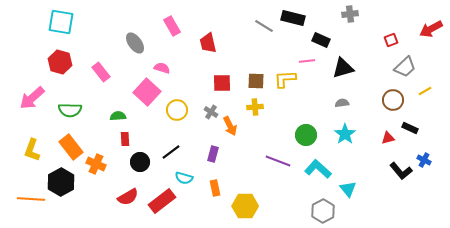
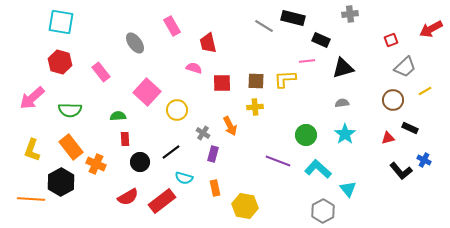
pink semicircle at (162, 68): moved 32 px right
gray cross at (211, 112): moved 8 px left, 21 px down
yellow hexagon at (245, 206): rotated 10 degrees clockwise
